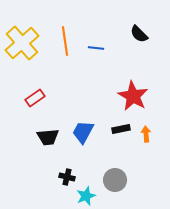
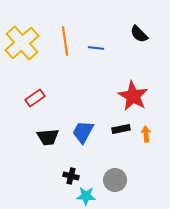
black cross: moved 4 px right, 1 px up
cyan star: rotated 24 degrees clockwise
